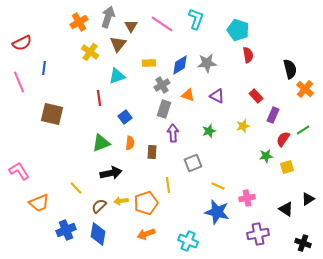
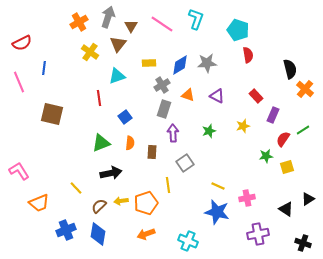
gray square at (193, 163): moved 8 px left; rotated 12 degrees counterclockwise
